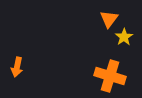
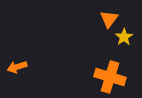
orange arrow: rotated 60 degrees clockwise
orange cross: moved 1 px down
